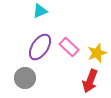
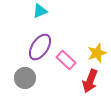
pink rectangle: moved 3 px left, 13 px down
